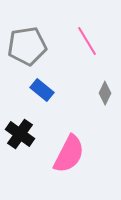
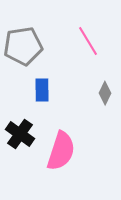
pink line: moved 1 px right
gray pentagon: moved 4 px left
blue rectangle: rotated 50 degrees clockwise
pink semicircle: moved 8 px left, 3 px up; rotated 9 degrees counterclockwise
